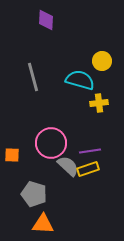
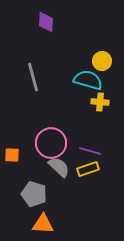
purple diamond: moved 2 px down
cyan semicircle: moved 8 px right
yellow cross: moved 1 px right, 1 px up; rotated 12 degrees clockwise
purple line: rotated 25 degrees clockwise
gray semicircle: moved 9 px left, 1 px down
